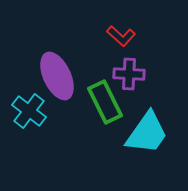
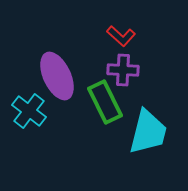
purple cross: moved 6 px left, 4 px up
cyan trapezoid: moved 1 px right, 1 px up; rotated 21 degrees counterclockwise
